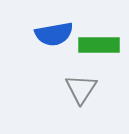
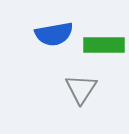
green rectangle: moved 5 px right
